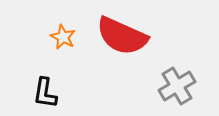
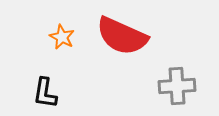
orange star: moved 1 px left
gray cross: rotated 27 degrees clockwise
